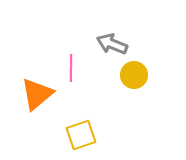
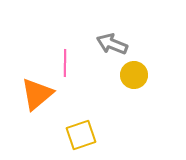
pink line: moved 6 px left, 5 px up
